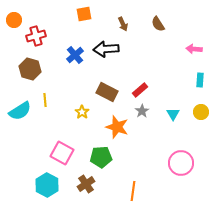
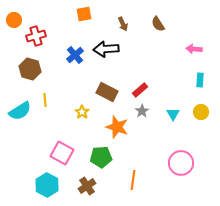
brown cross: moved 1 px right, 2 px down
orange line: moved 11 px up
